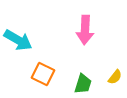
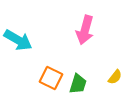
pink arrow: rotated 12 degrees clockwise
orange square: moved 8 px right, 4 px down
green trapezoid: moved 5 px left
